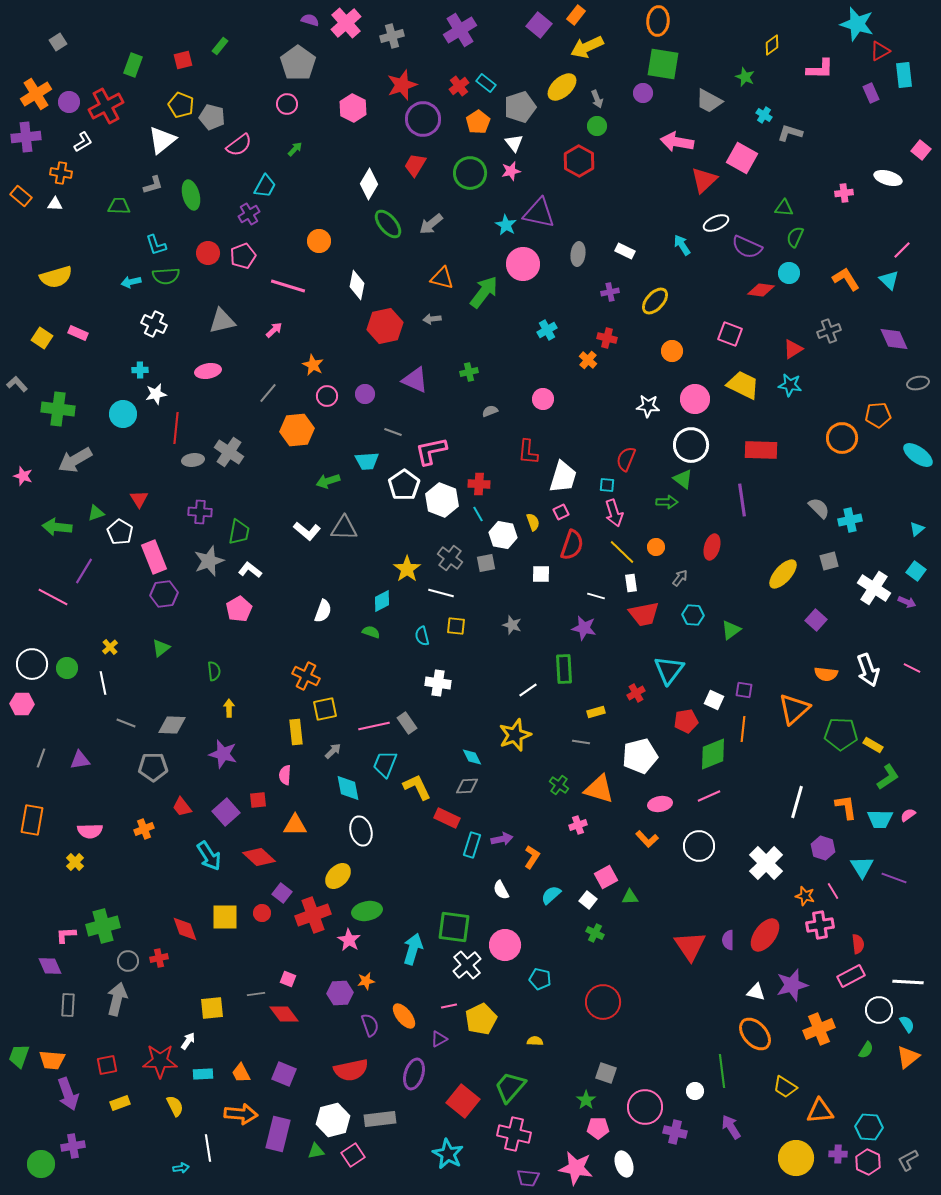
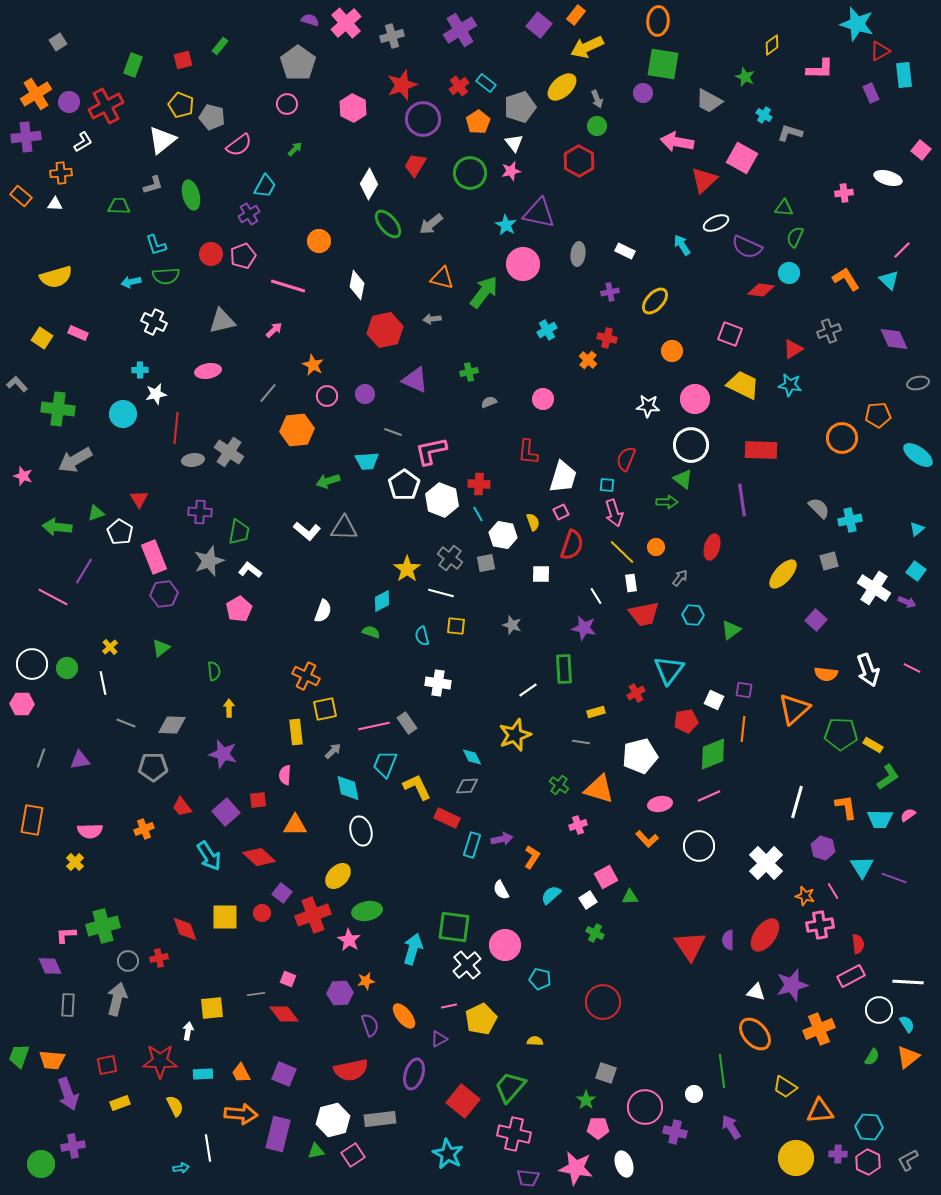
orange cross at (61, 173): rotated 15 degrees counterclockwise
red circle at (208, 253): moved 3 px right, 1 px down
white cross at (154, 324): moved 2 px up
red hexagon at (385, 326): moved 4 px down
gray semicircle at (490, 411): moved 1 px left, 9 px up
white line at (596, 596): rotated 42 degrees clockwise
white square at (588, 900): rotated 18 degrees clockwise
white arrow at (188, 1041): moved 10 px up; rotated 24 degrees counterclockwise
green semicircle at (866, 1050): moved 6 px right, 7 px down
white circle at (695, 1091): moved 1 px left, 3 px down
